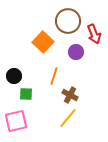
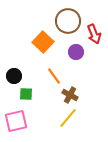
orange line: rotated 54 degrees counterclockwise
